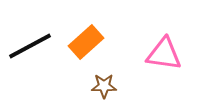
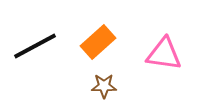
orange rectangle: moved 12 px right
black line: moved 5 px right
